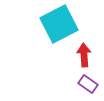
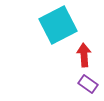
cyan square: moved 1 px left, 1 px down
